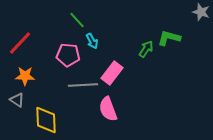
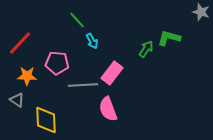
pink pentagon: moved 11 px left, 8 px down
orange star: moved 2 px right
